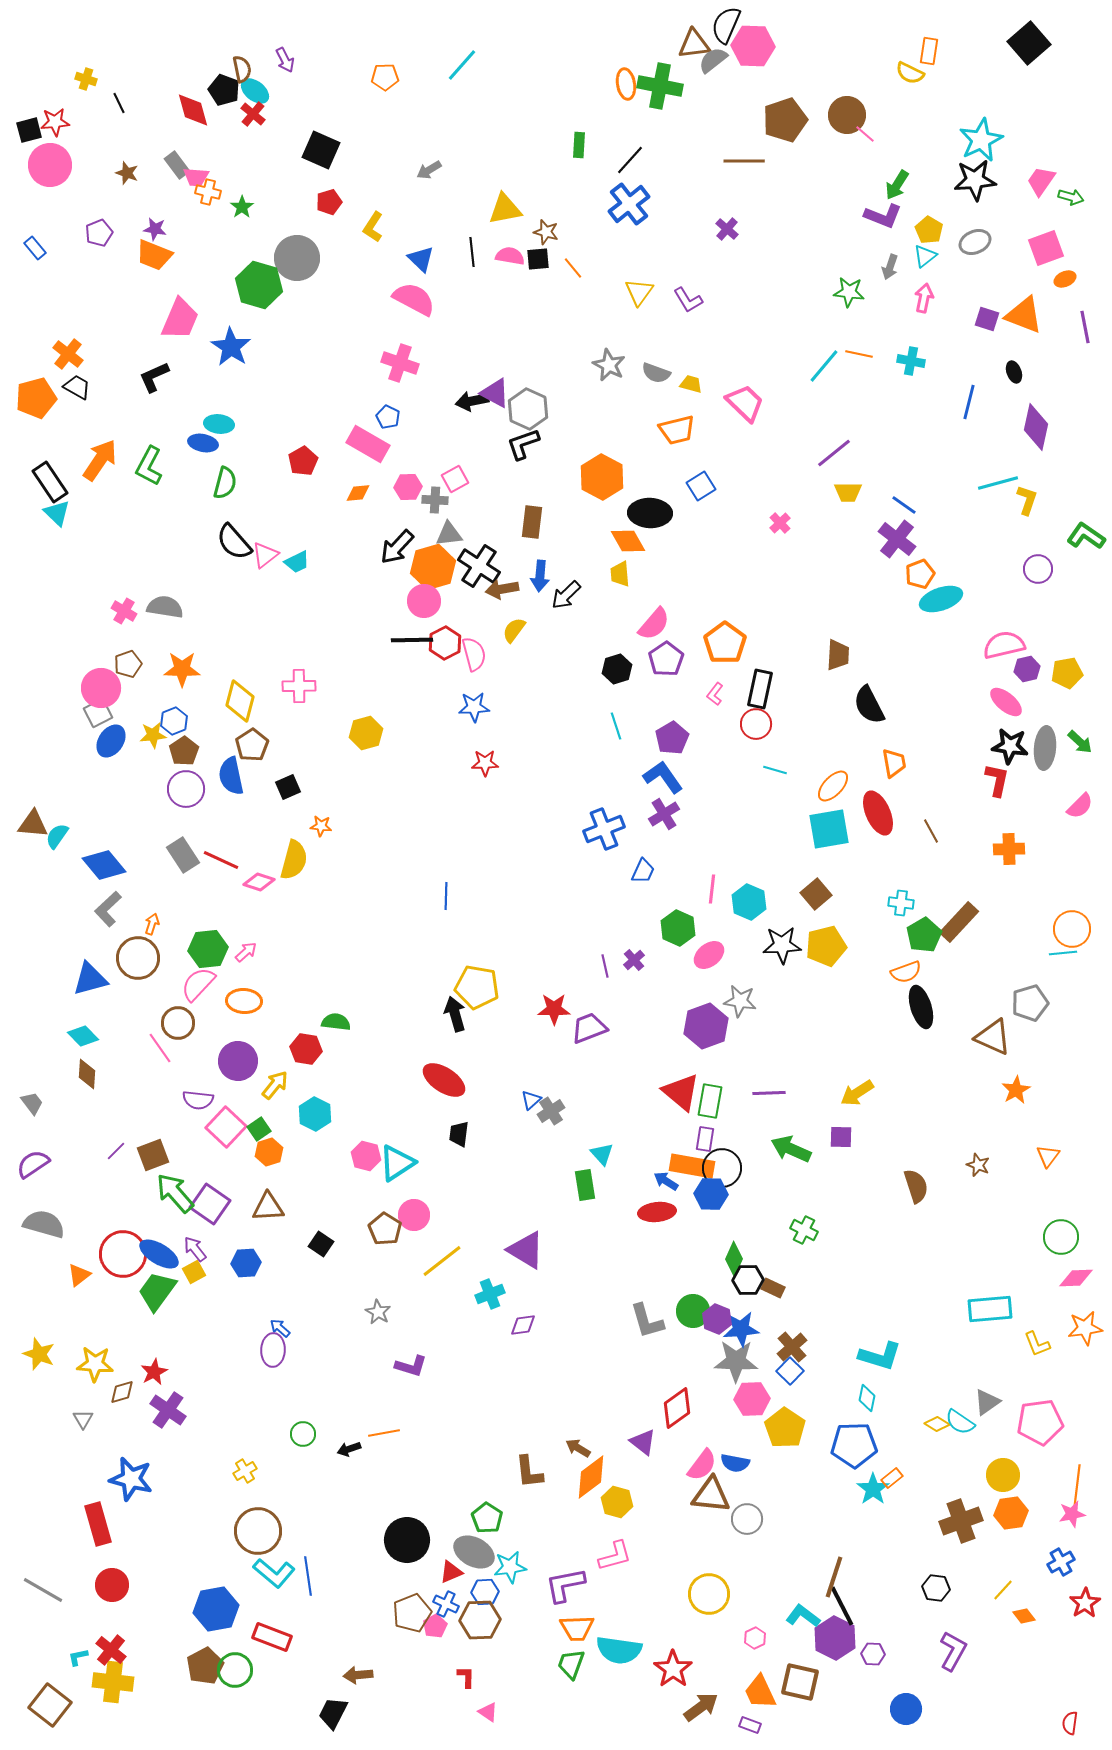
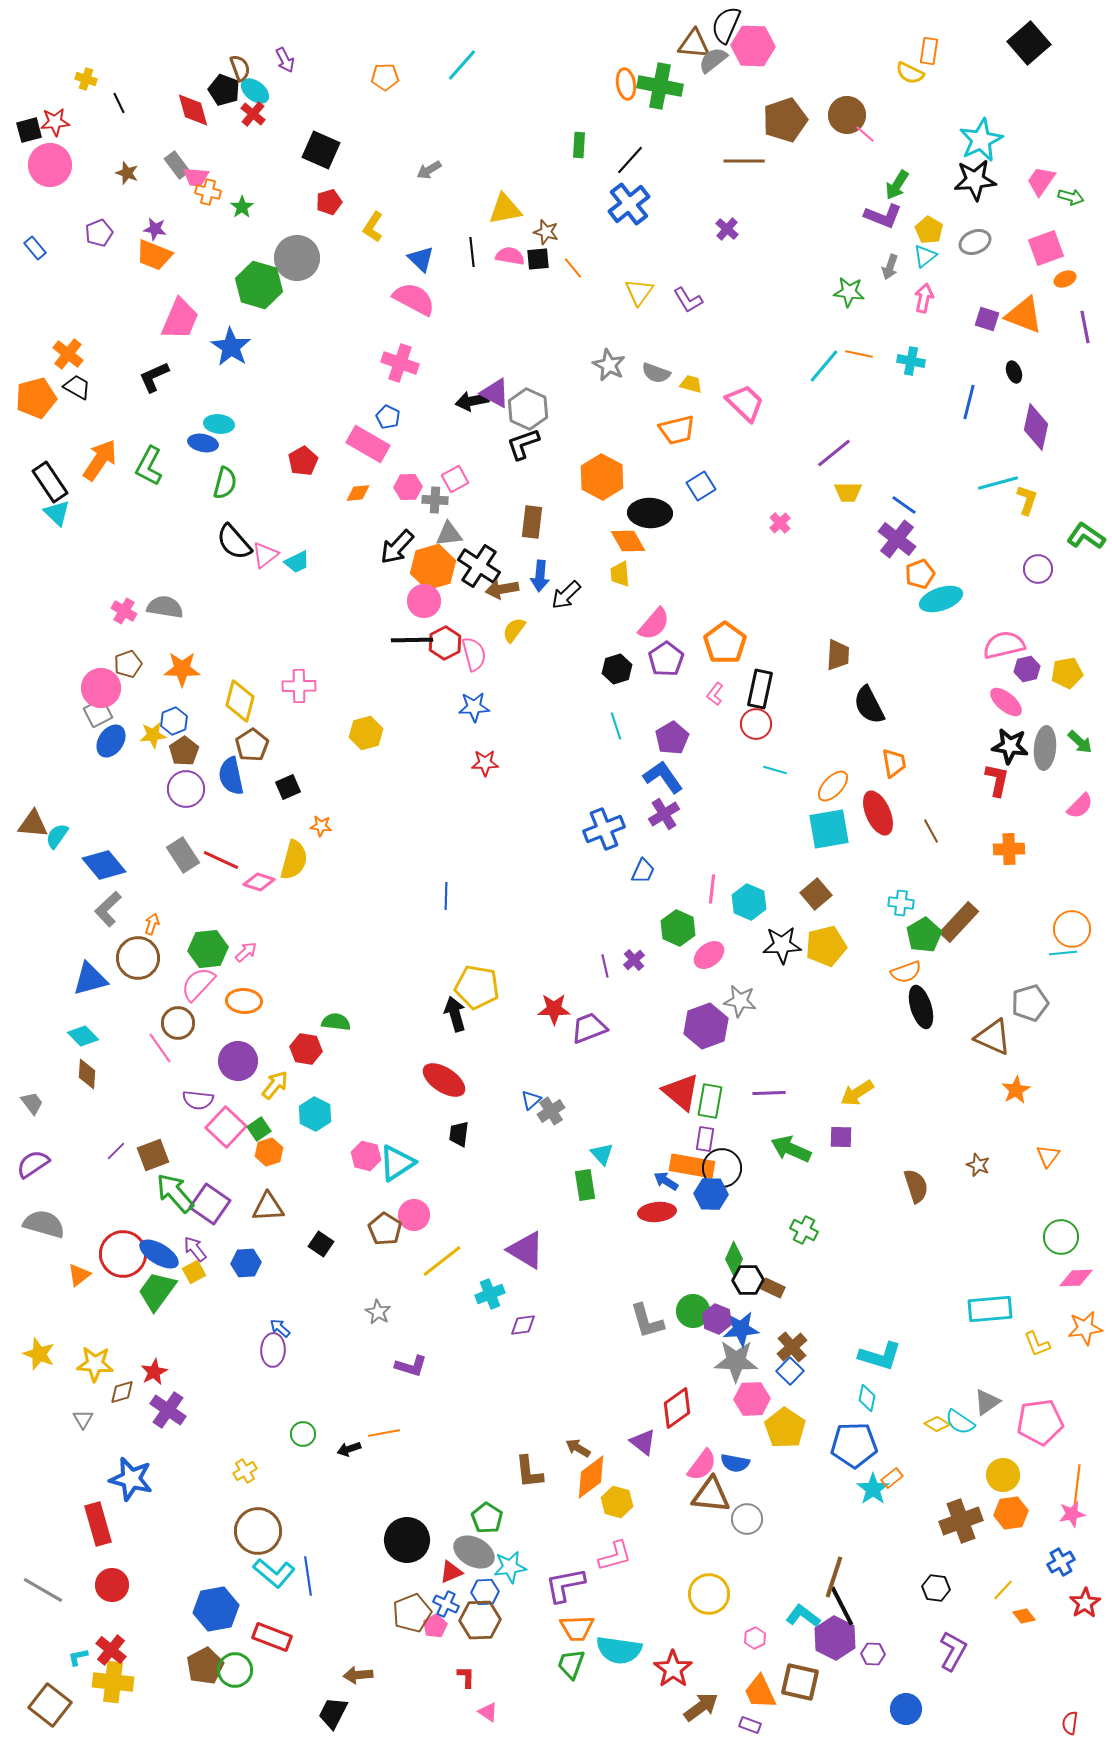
brown triangle at (694, 44): rotated 12 degrees clockwise
brown semicircle at (242, 69): moved 2 px left, 1 px up; rotated 8 degrees counterclockwise
